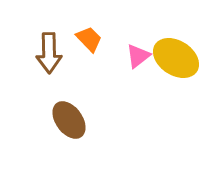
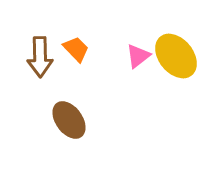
orange trapezoid: moved 13 px left, 10 px down
brown arrow: moved 9 px left, 4 px down
yellow ellipse: moved 2 px up; rotated 18 degrees clockwise
